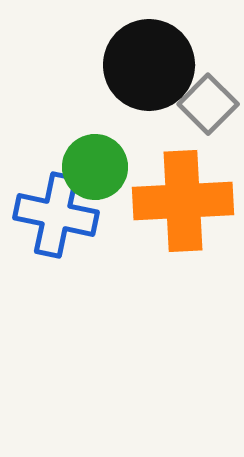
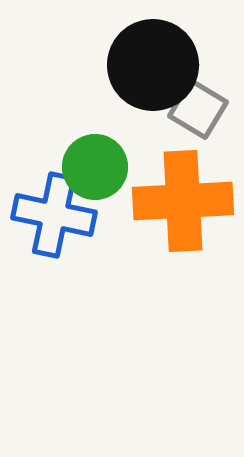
black circle: moved 4 px right
gray square: moved 10 px left, 5 px down; rotated 14 degrees counterclockwise
blue cross: moved 2 px left
